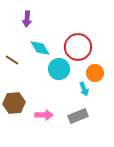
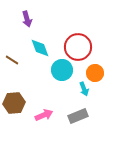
purple arrow: rotated 21 degrees counterclockwise
cyan diamond: rotated 10 degrees clockwise
cyan circle: moved 3 px right, 1 px down
pink arrow: rotated 24 degrees counterclockwise
